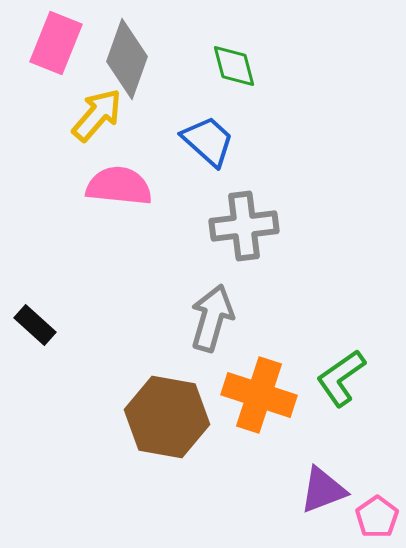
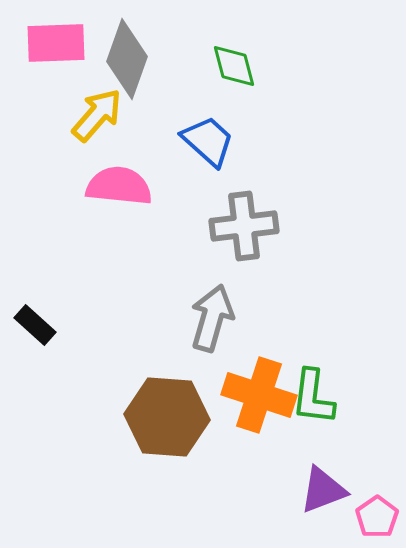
pink rectangle: rotated 66 degrees clockwise
green L-shape: moved 28 px left, 19 px down; rotated 48 degrees counterclockwise
brown hexagon: rotated 6 degrees counterclockwise
